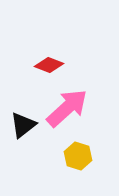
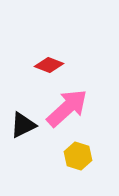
black triangle: rotated 12 degrees clockwise
